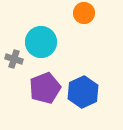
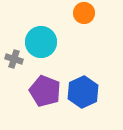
purple pentagon: moved 3 px down; rotated 28 degrees counterclockwise
